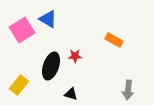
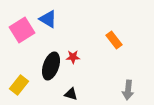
orange rectangle: rotated 24 degrees clockwise
red star: moved 2 px left, 1 px down
